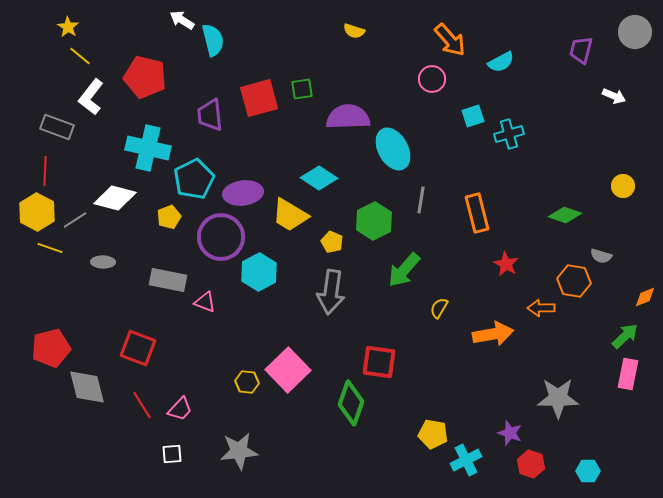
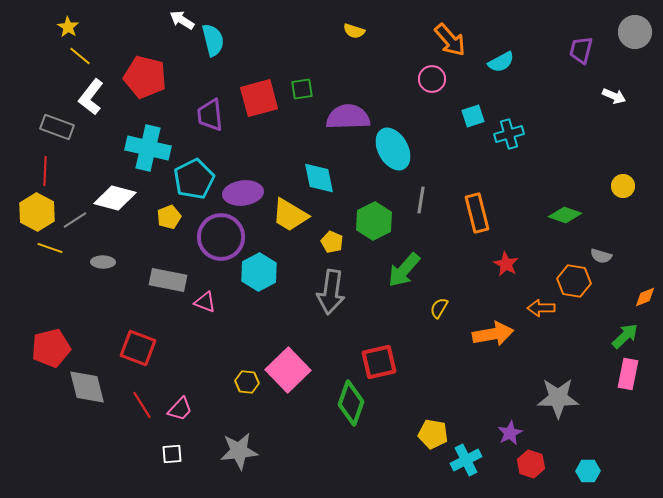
cyan diamond at (319, 178): rotated 45 degrees clockwise
red square at (379, 362): rotated 21 degrees counterclockwise
purple star at (510, 433): rotated 25 degrees clockwise
